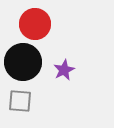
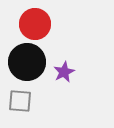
black circle: moved 4 px right
purple star: moved 2 px down
